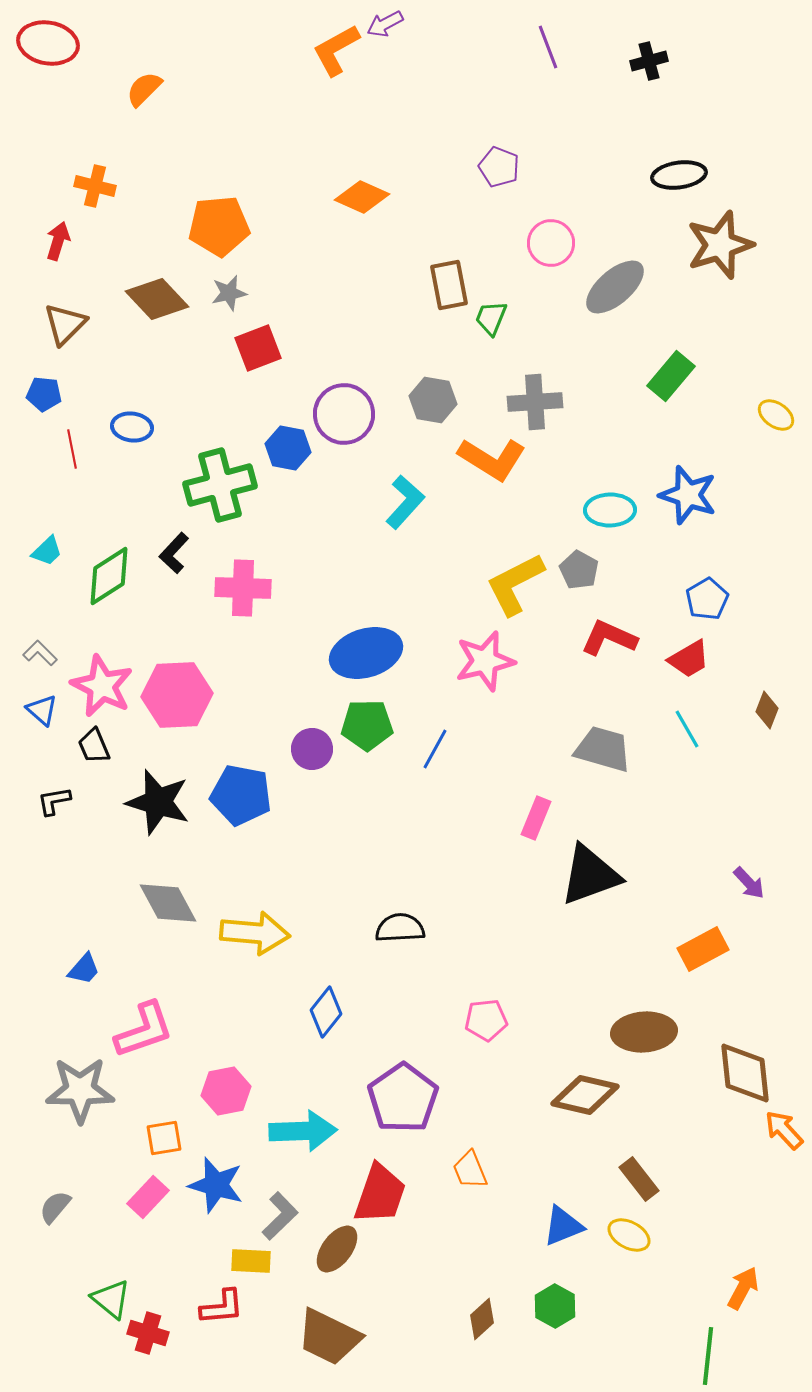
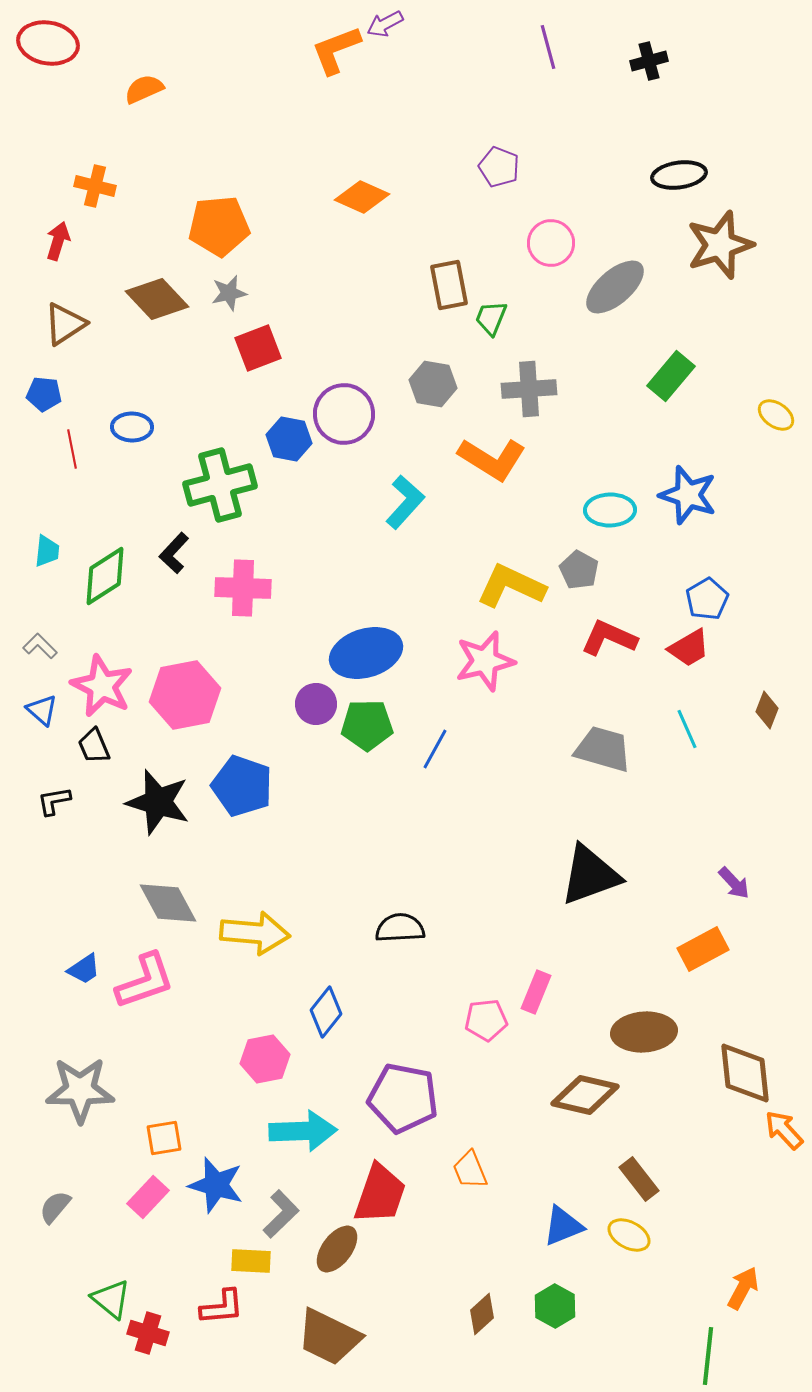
purple line at (548, 47): rotated 6 degrees clockwise
orange L-shape at (336, 50): rotated 8 degrees clockwise
orange semicircle at (144, 89): rotated 21 degrees clockwise
brown triangle at (65, 324): rotated 12 degrees clockwise
gray hexagon at (433, 400): moved 16 px up
gray cross at (535, 402): moved 6 px left, 13 px up
blue ellipse at (132, 427): rotated 6 degrees counterclockwise
blue hexagon at (288, 448): moved 1 px right, 9 px up
cyan trapezoid at (47, 551): rotated 40 degrees counterclockwise
green diamond at (109, 576): moved 4 px left
yellow L-shape at (515, 584): moved 4 px left, 2 px down; rotated 52 degrees clockwise
gray L-shape at (40, 653): moved 7 px up
red trapezoid at (689, 659): moved 11 px up
pink hexagon at (177, 695): moved 8 px right; rotated 8 degrees counterclockwise
cyan line at (687, 729): rotated 6 degrees clockwise
purple circle at (312, 749): moved 4 px right, 45 px up
blue pentagon at (241, 795): moved 1 px right, 9 px up; rotated 8 degrees clockwise
pink rectangle at (536, 818): moved 174 px down
purple arrow at (749, 883): moved 15 px left
blue trapezoid at (84, 969): rotated 15 degrees clockwise
pink L-shape at (144, 1030): moved 1 px right, 49 px up
pink hexagon at (226, 1091): moved 39 px right, 32 px up
purple pentagon at (403, 1098): rotated 26 degrees counterclockwise
gray L-shape at (280, 1216): moved 1 px right, 2 px up
brown diamond at (482, 1319): moved 5 px up
